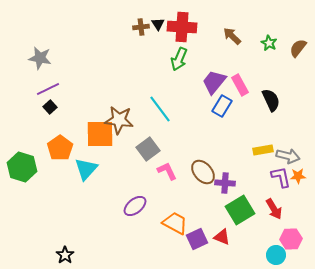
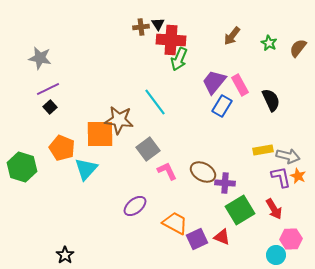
red cross: moved 11 px left, 13 px down
brown arrow: rotated 96 degrees counterclockwise
cyan line: moved 5 px left, 7 px up
orange pentagon: moved 2 px right; rotated 15 degrees counterclockwise
brown ellipse: rotated 20 degrees counterclockwise
orange star: rotated 28 degrees clockwise
